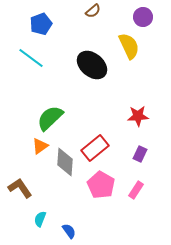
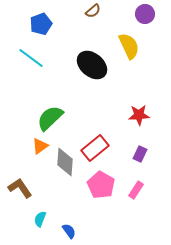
purple circle: moved 2 px right, 3 px up
red star: moved 1 px right, 1 px up
